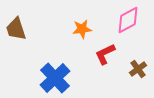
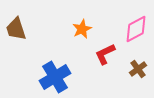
pink diamond: moved 8 px right, 9 px down
orange star: rotated 18 degrees counterclockwise
blue cross: moved 1 px up; rotated 12 degrees clockwise
